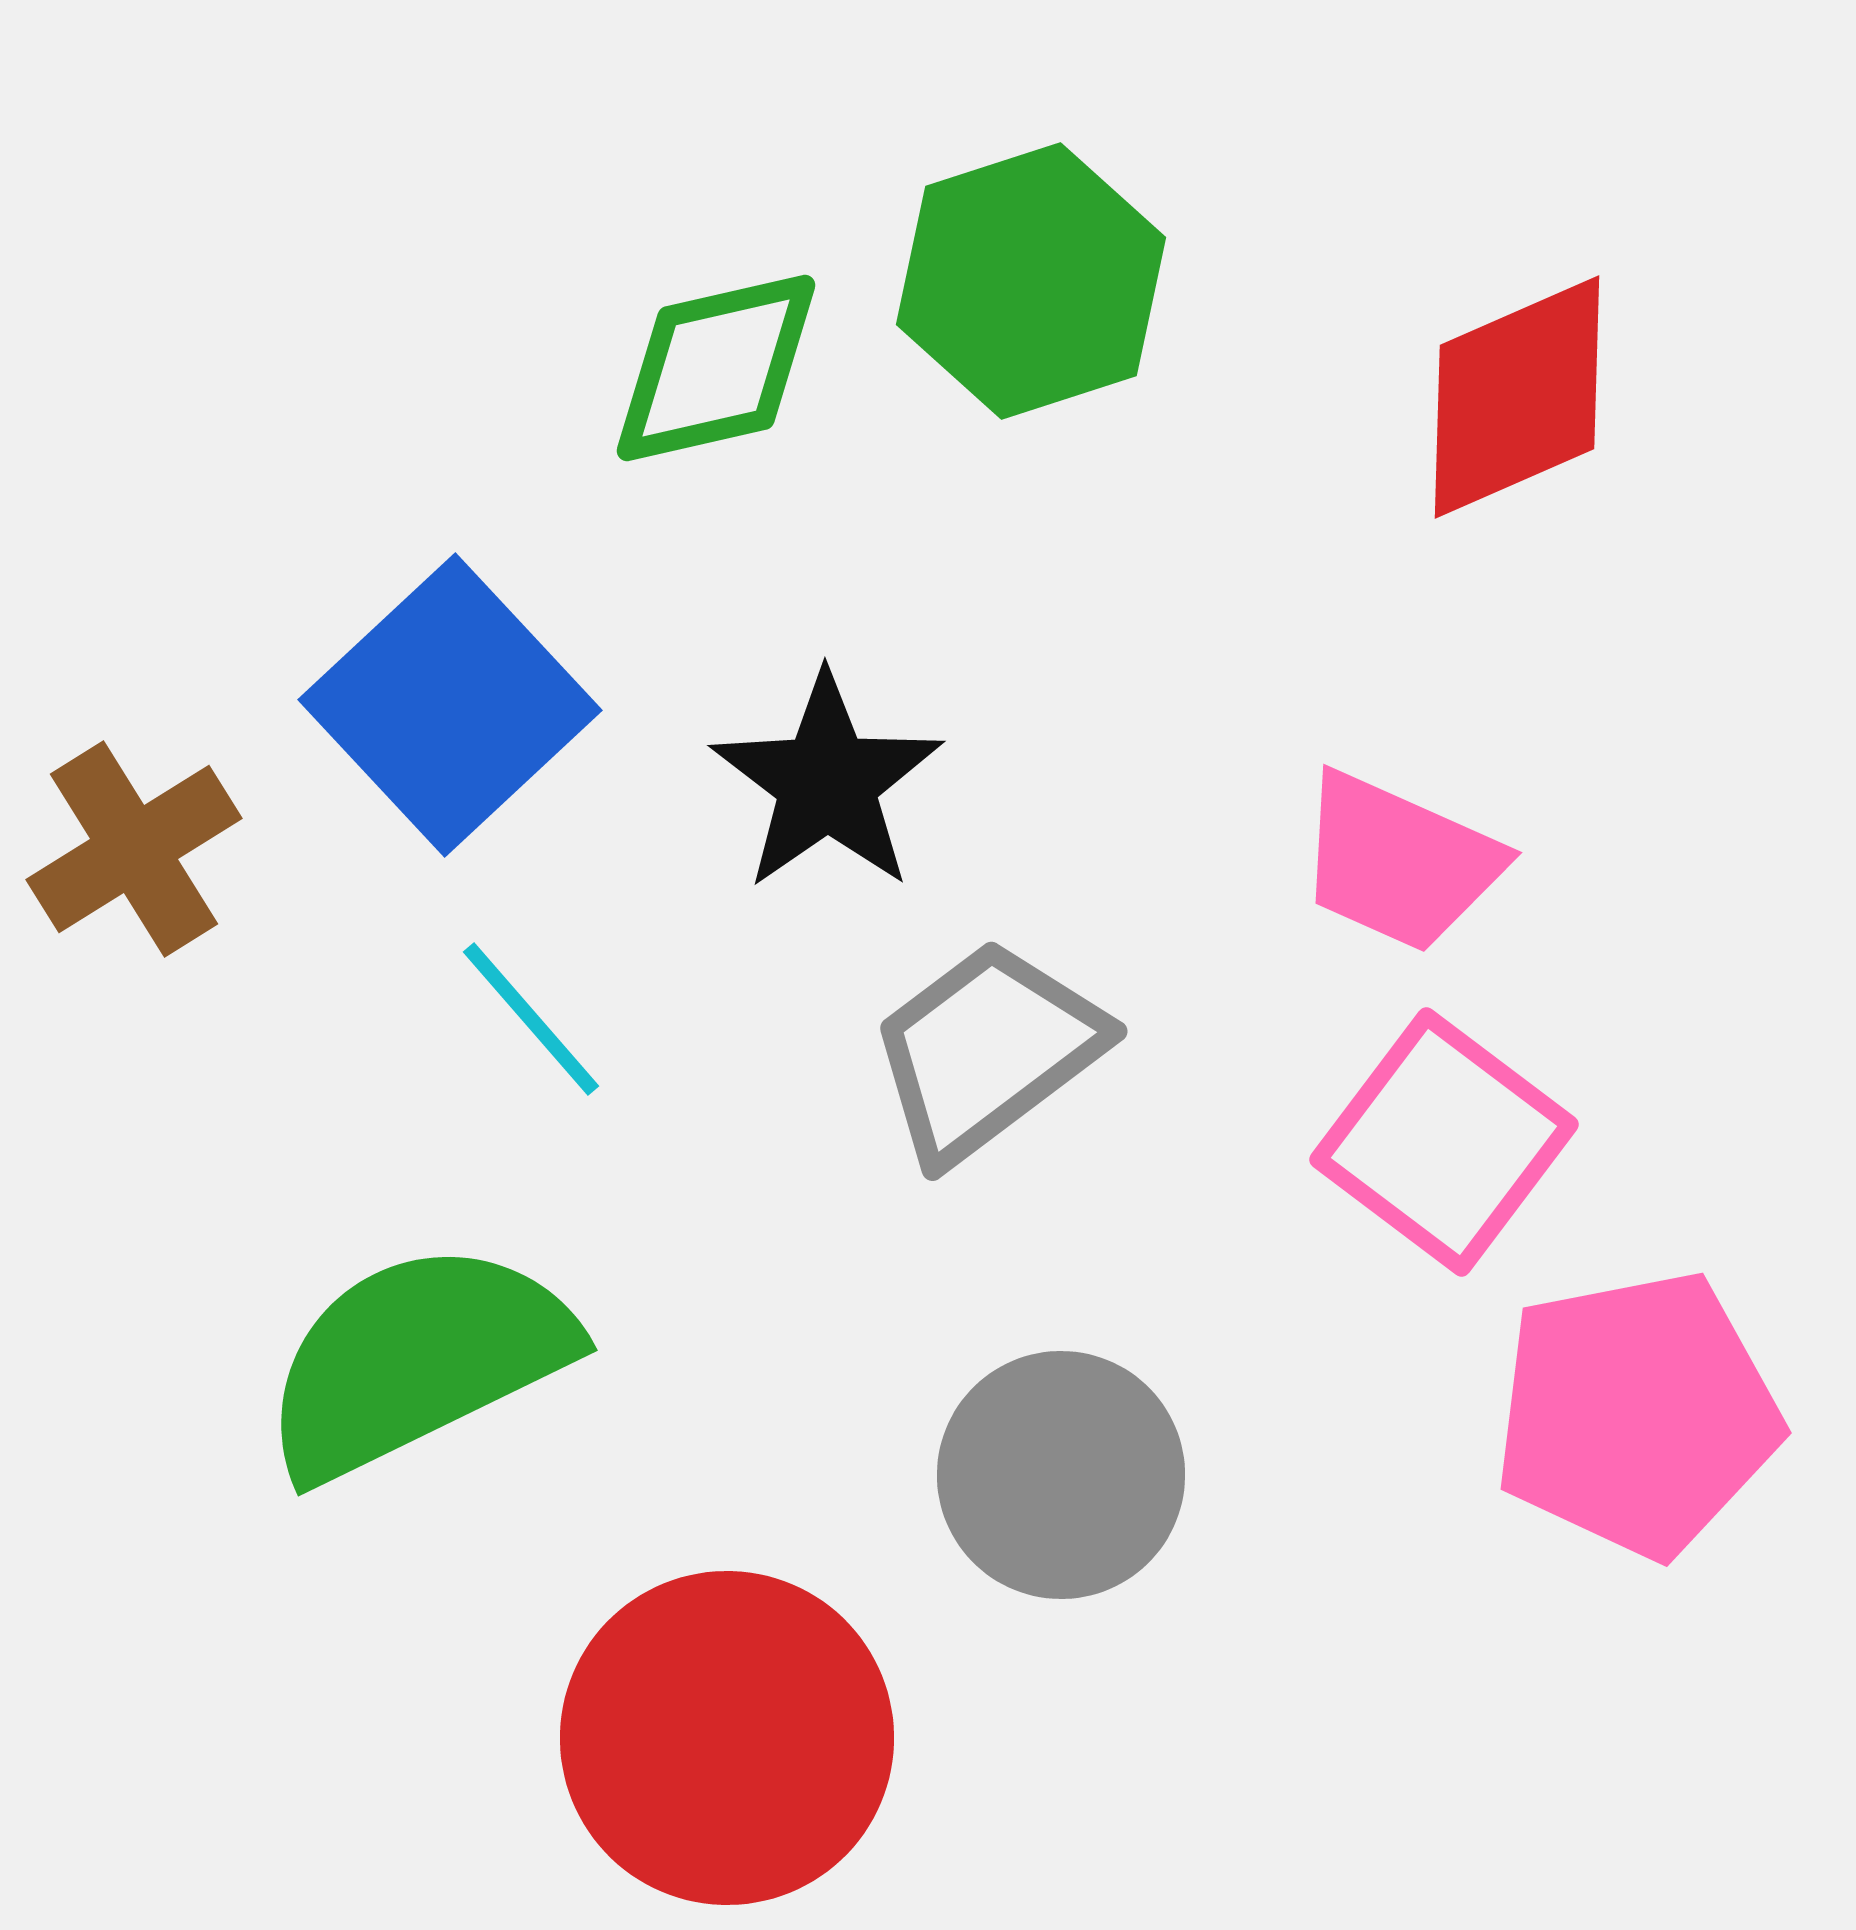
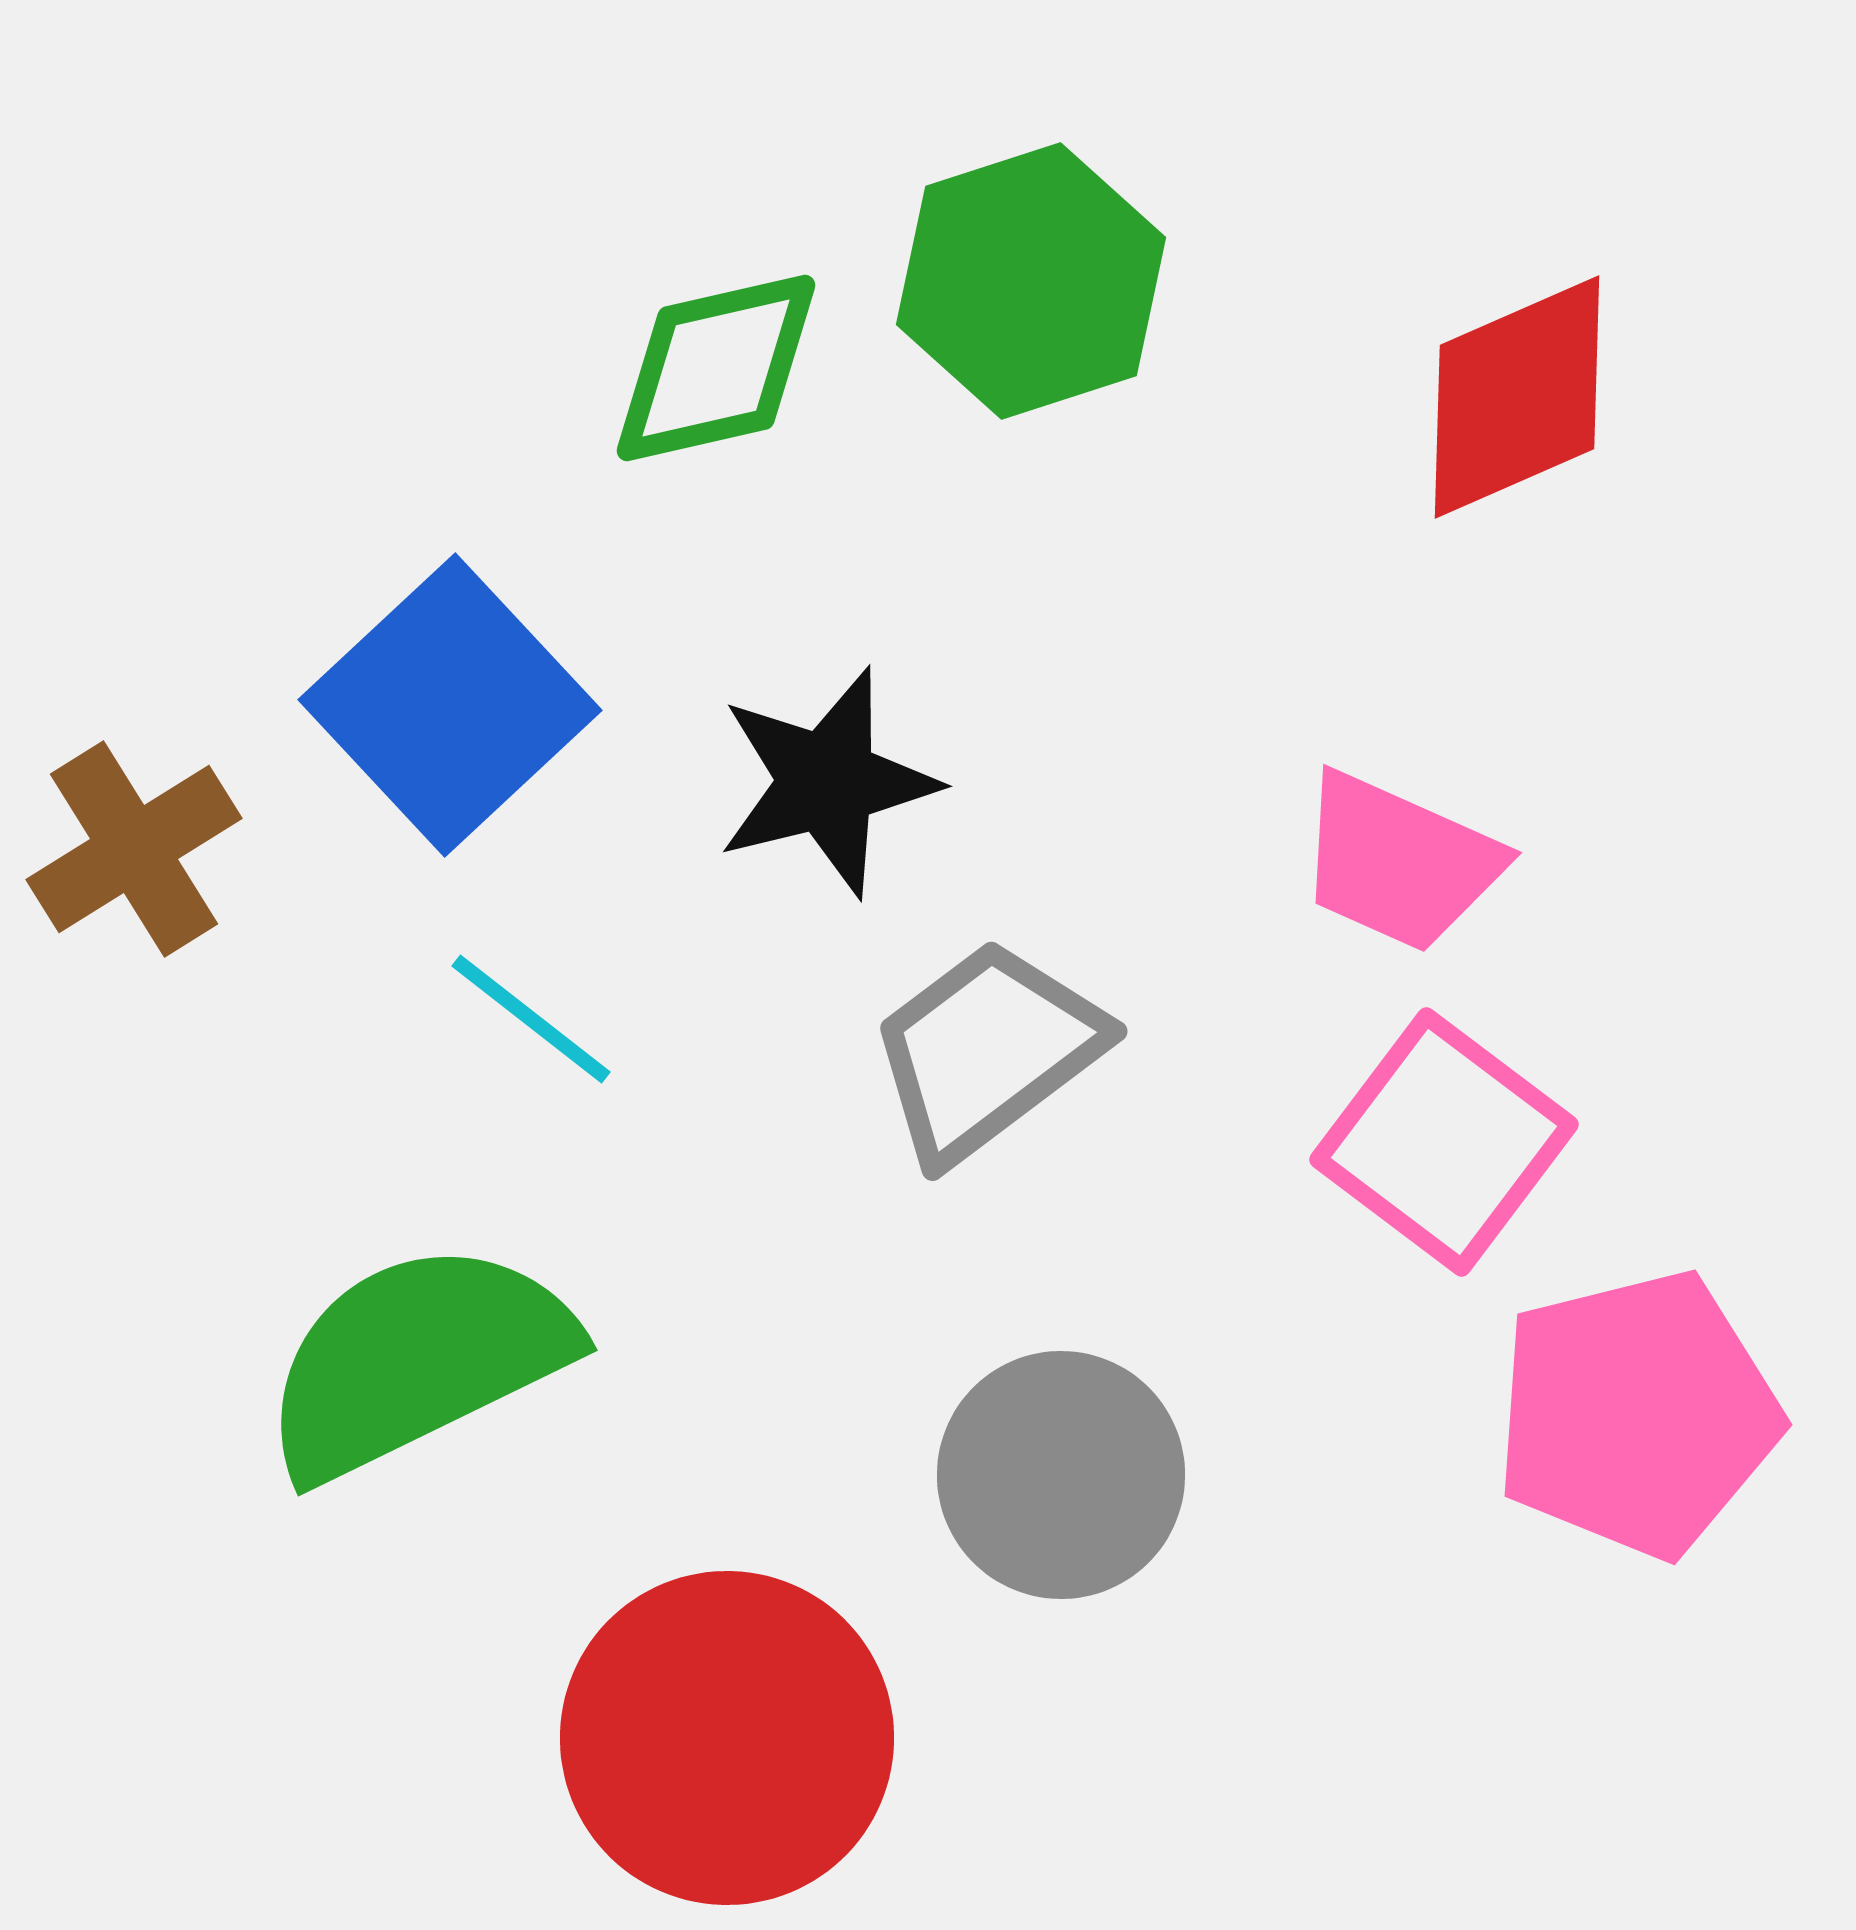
black star: rotated 21 degrees clockwise
cyan line: rotated 11 degrees counterclockwise
pink pentagon: rotated 3 degrees counterclockwise
